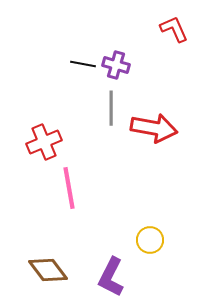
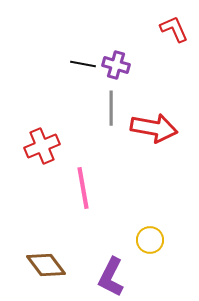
red cross: moved 2 px left, 4 px down
pink line: moved 14 px right
brown diamond: moved 2 px left, 5 px up
